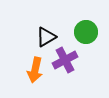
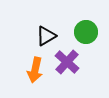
black triangle: moved 1 px up
purple cross: moved 2 px right, 2 px down; rotated 20 degrees counterclockwise
